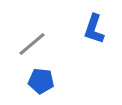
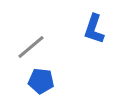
gray line: moved 1 px left, 3 px down
